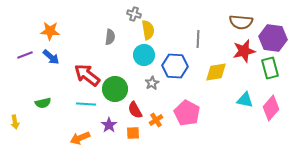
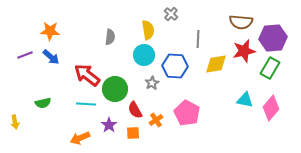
gray cross: moved 37 px right; rotated 24 degrees clockwise
purple hexagon: rotated 12 degrees counterclockwise
green rectangle: rotated 45 degrees clockwise
yellow diamond: moved 8 px up
